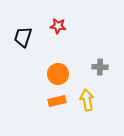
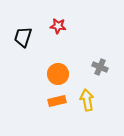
gray cross: rotated 21 degrees clockwise
